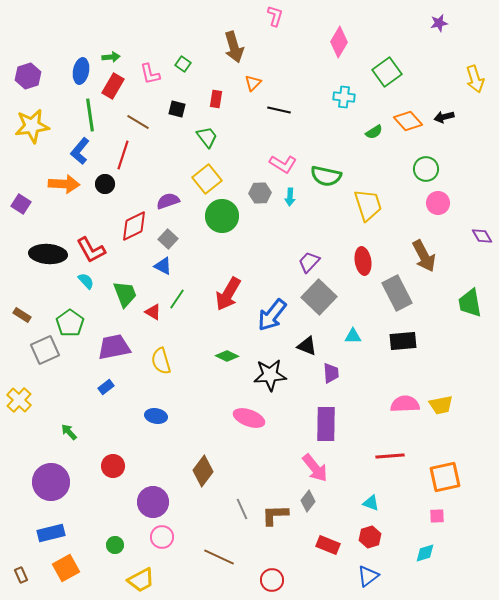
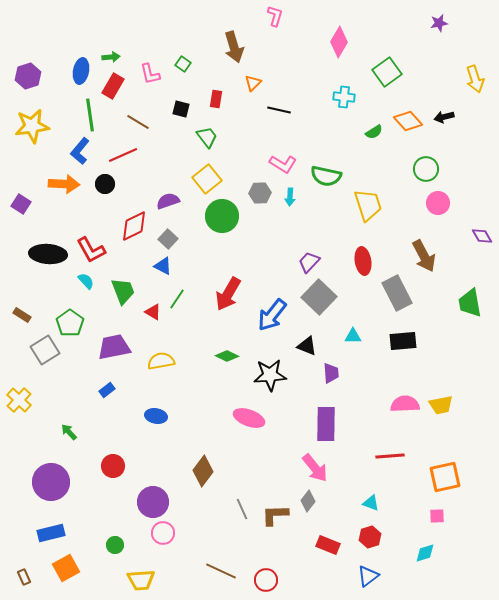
black square at (177, 109): moved 4 px right
red line at (123, 155): rotated 48 degrees clockwise
green trapezoid at (125, 294): moved 2 px left, 3 px up
gray square at (45, 350): rotated 8 degrees counterclockwise
yellow semicircle at (161, 361): rotated 96 degrees clockwise
blue rectangle at (106, 387): moved 1 px right, 3 px down
pink circle at (162, 537): moved 1 px right, 4 px up
brown line at (219, 557): moved 2 px right, 14 px down
brown rectangle at (21, 575): moved 3 px right, 2 px down
yellow trapezoid at (141, 580): rotated 24 degrees clockwise
red circle at (272, 580): moved 6 px left
